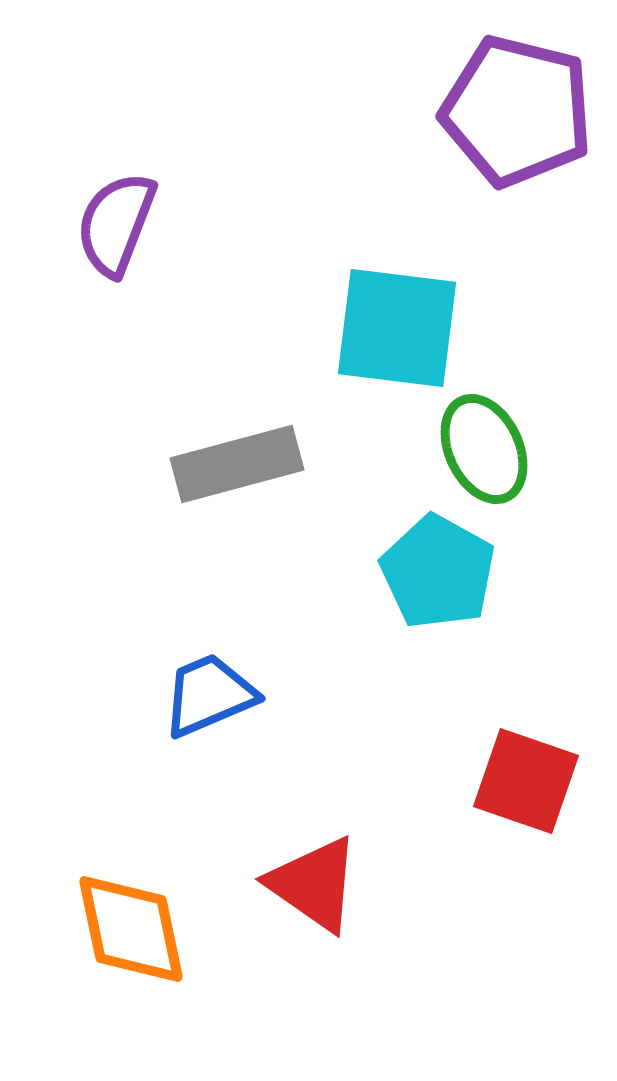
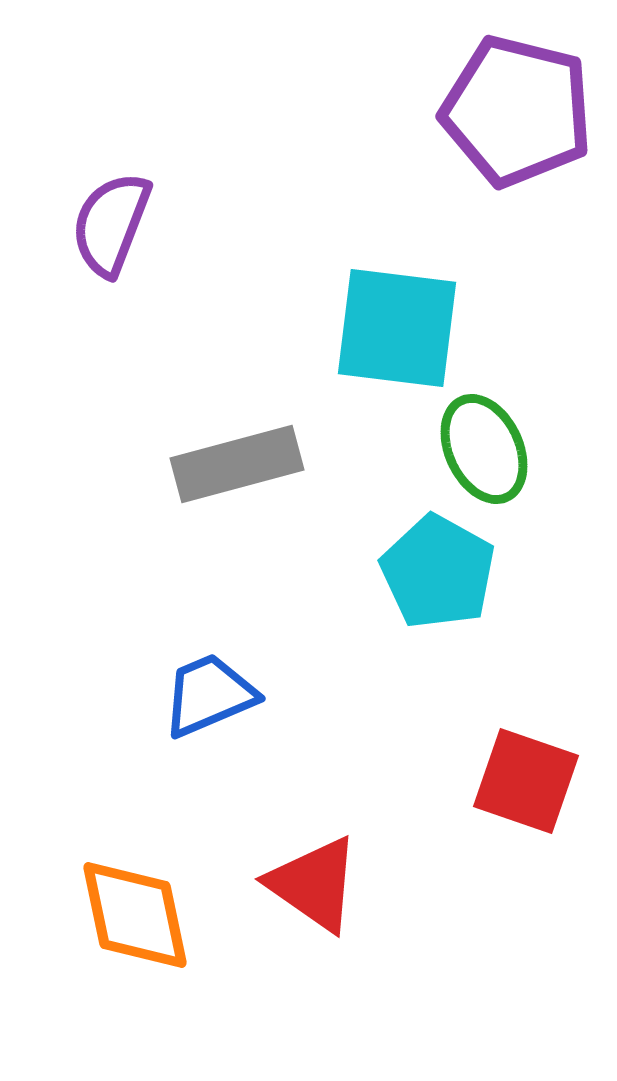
purple semicircle: moved 5 px left
orange diamond: moved 4 px right, 14 px up
